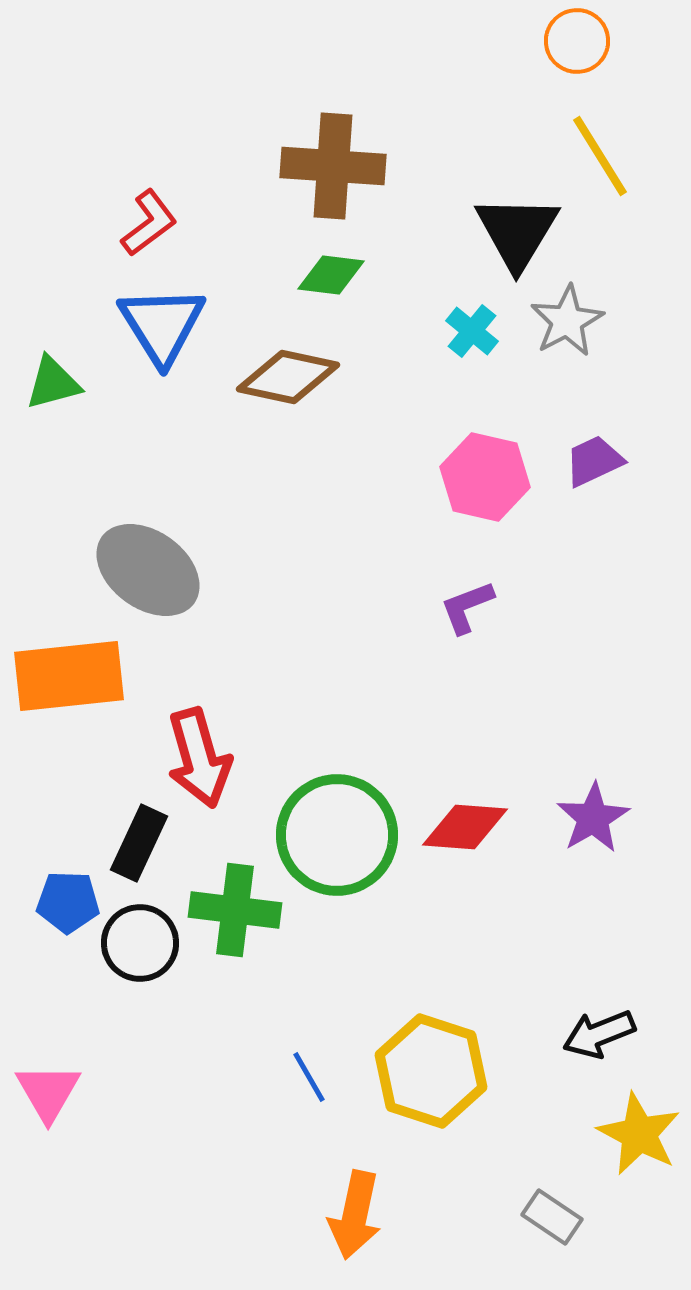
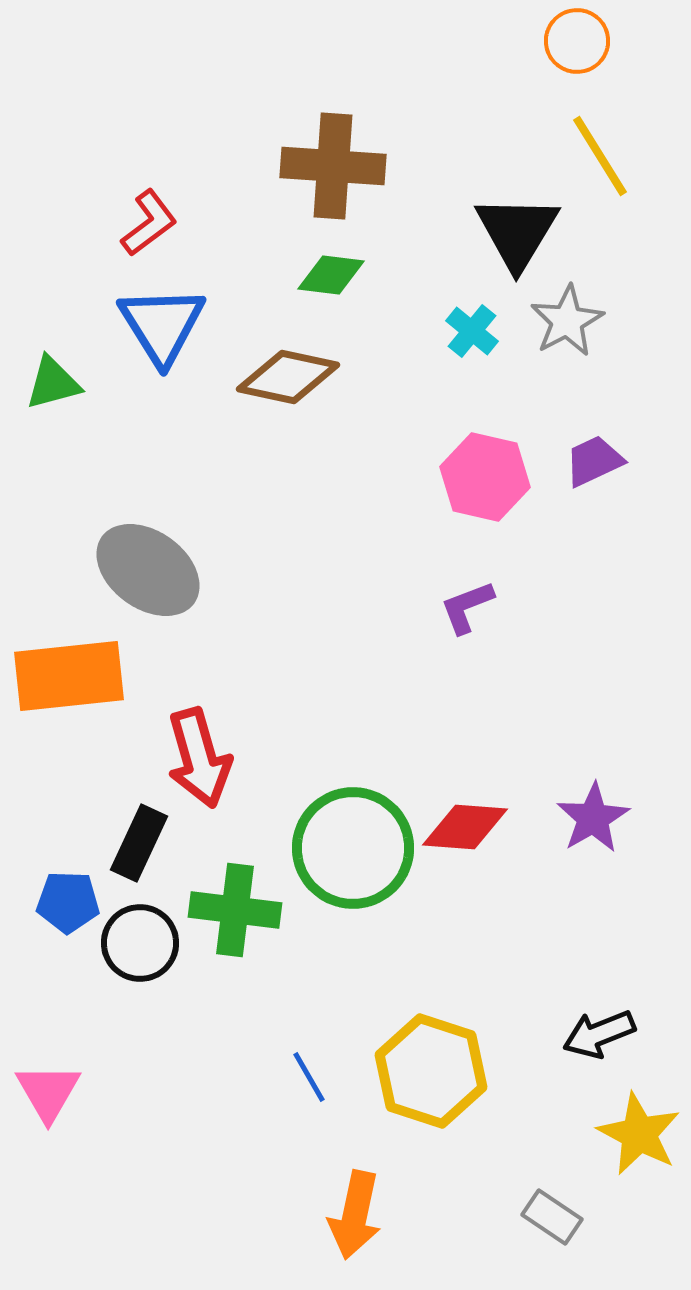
green circle: moved 16 px right, 13 px down
